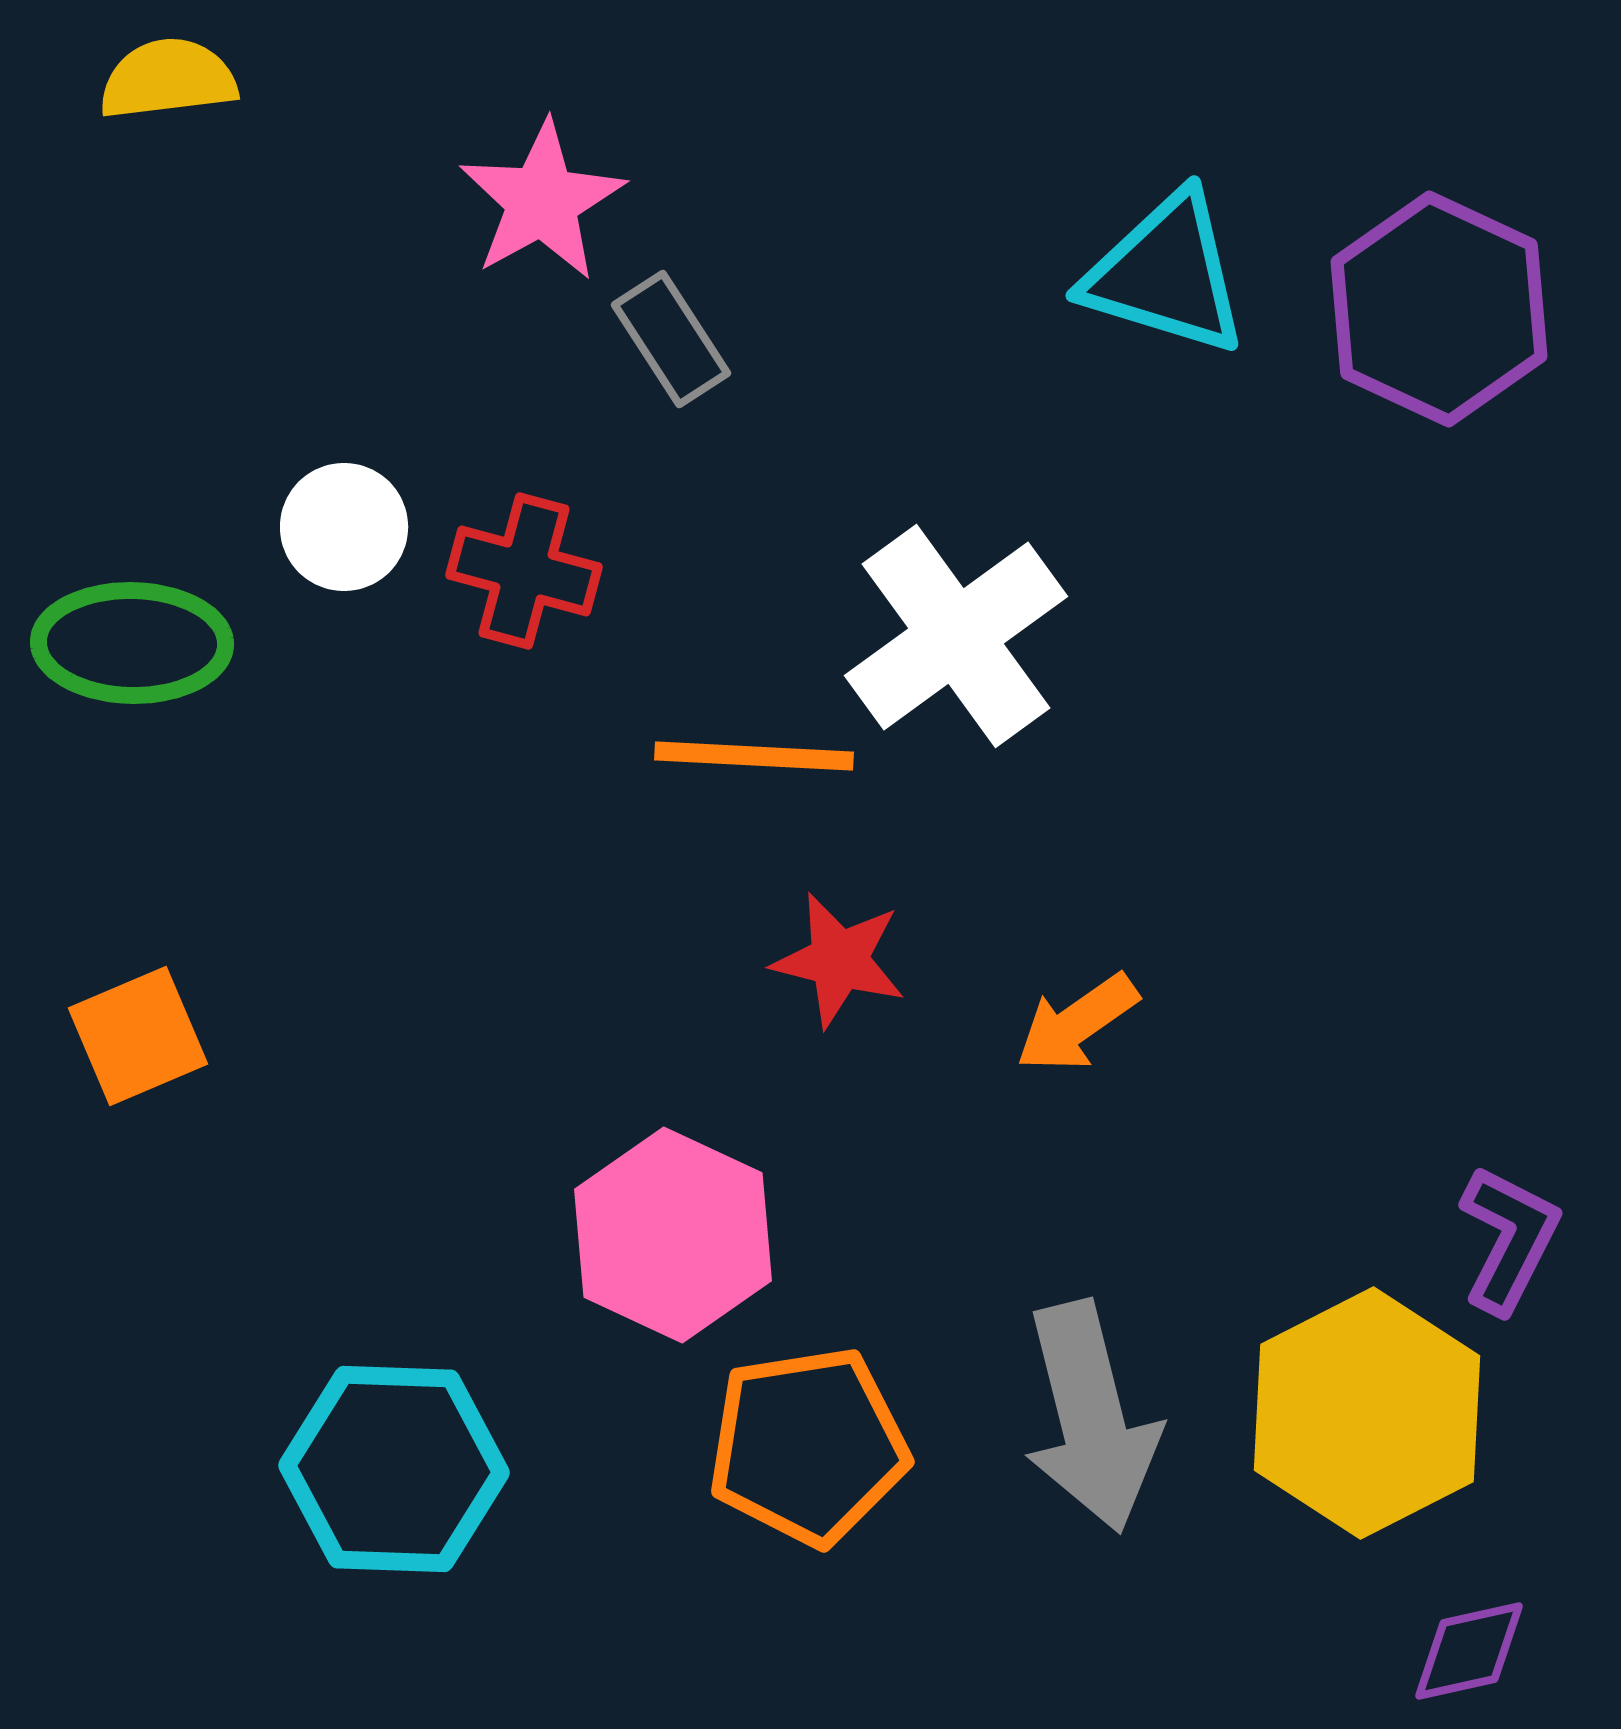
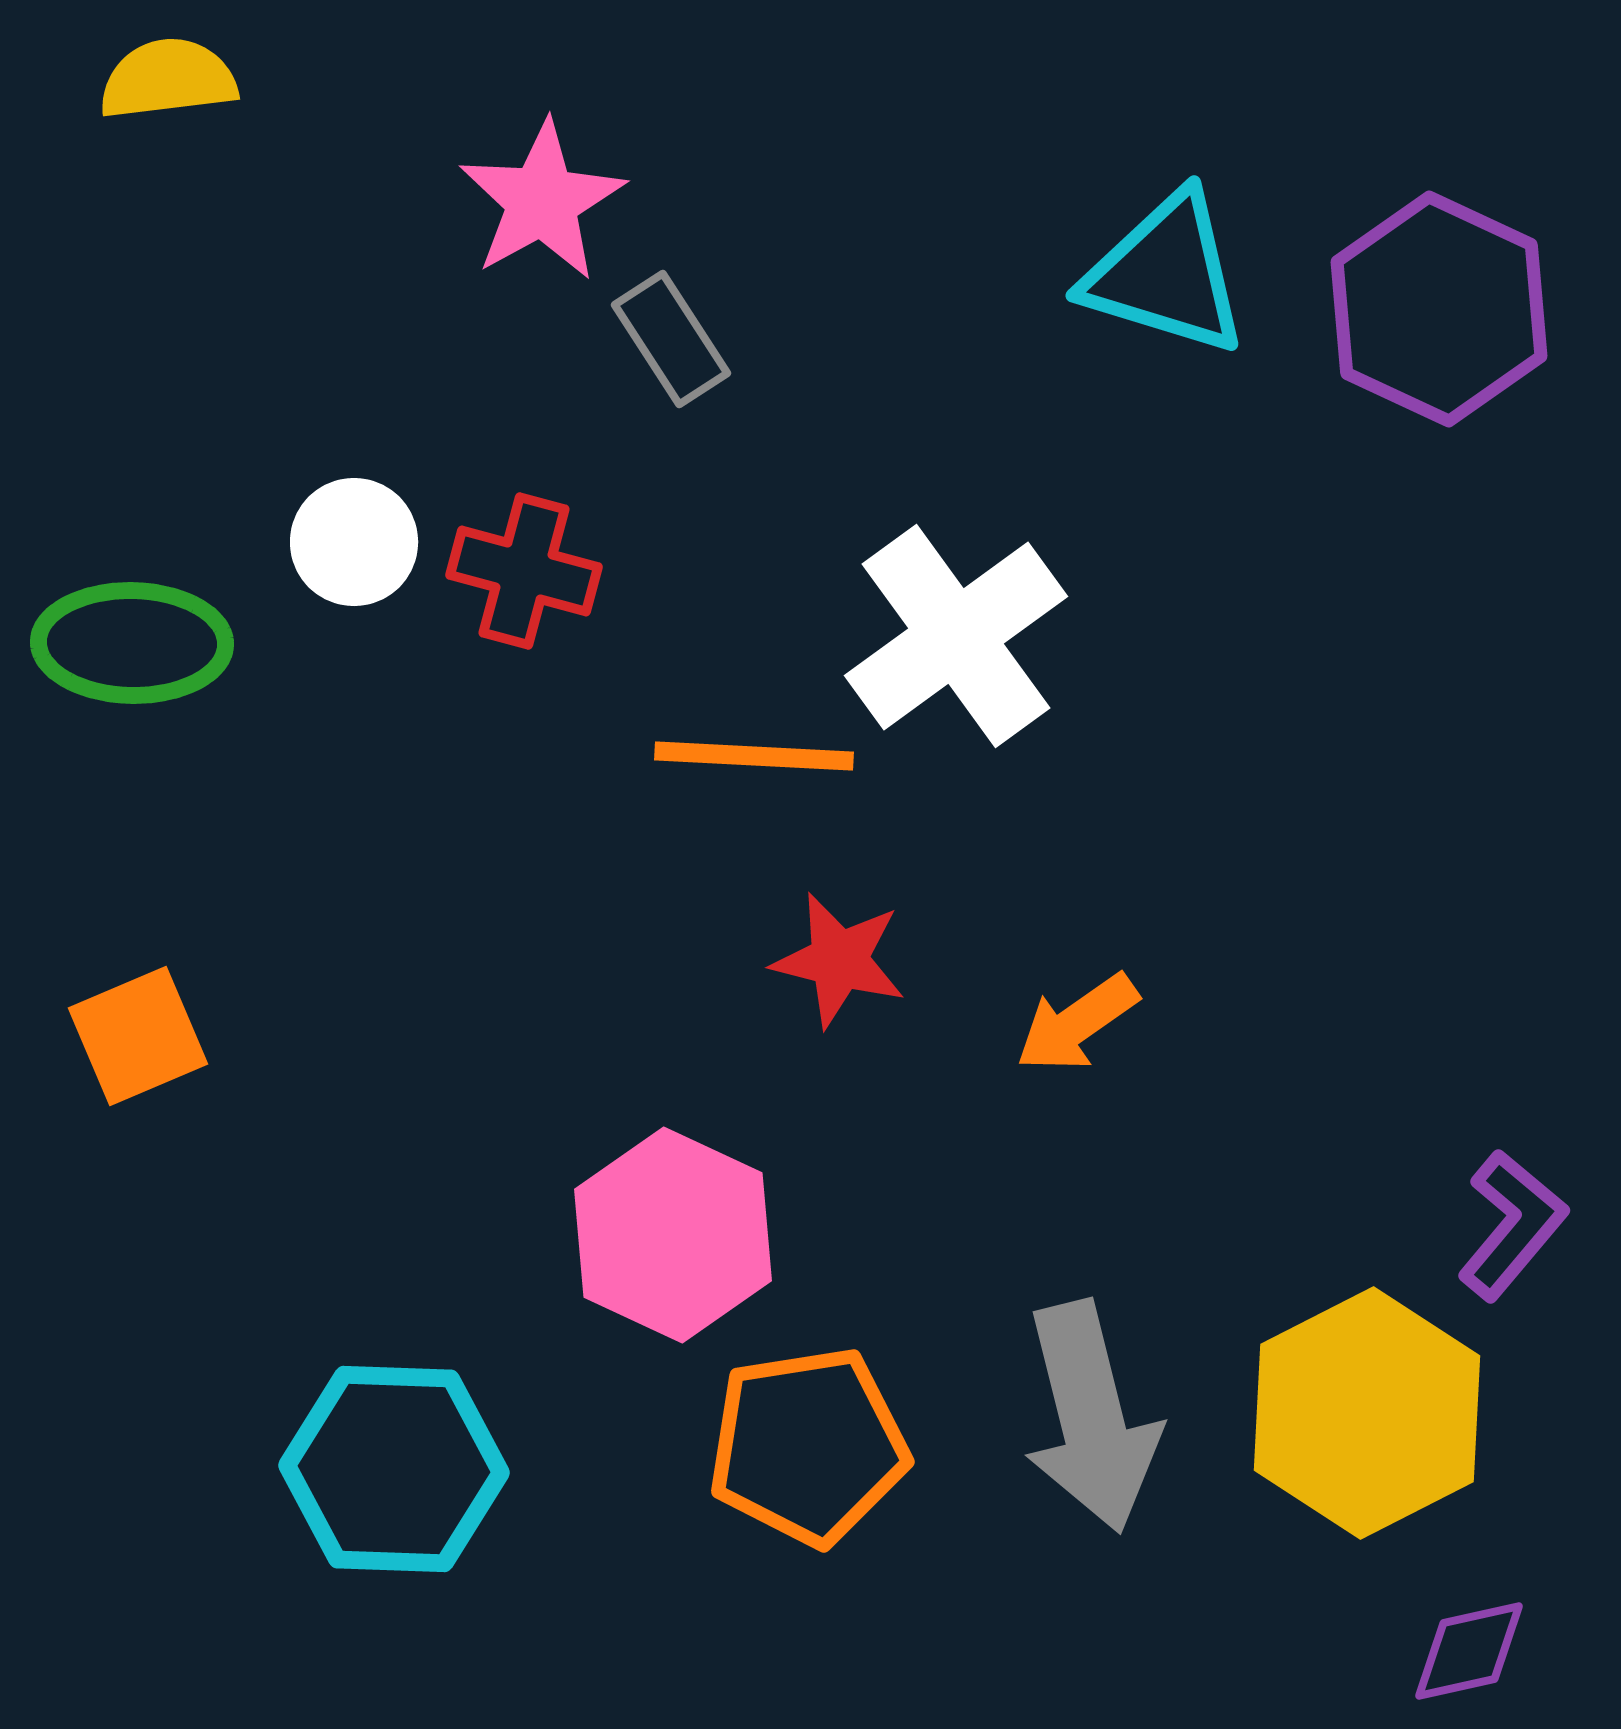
white circle: moved 10 px right, 15 px down
purple L-shape: moved 3 px right, 14 px up; rotated 13 degrees clockwise
